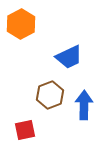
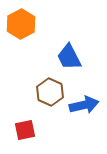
blue trapezoid: rotated 88 degrees clockwise
brown hexagon: moved 3 px up; rotated 16 degrees counterclockwise
blue arrow: rotated 76 degrees clockwise
